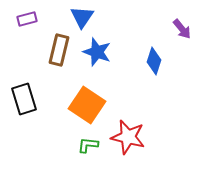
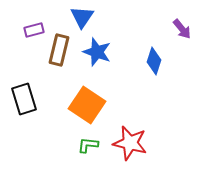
purple rectangle: moved 7 px right, 11 px down
red star: moved 2 px right, 6 px down
